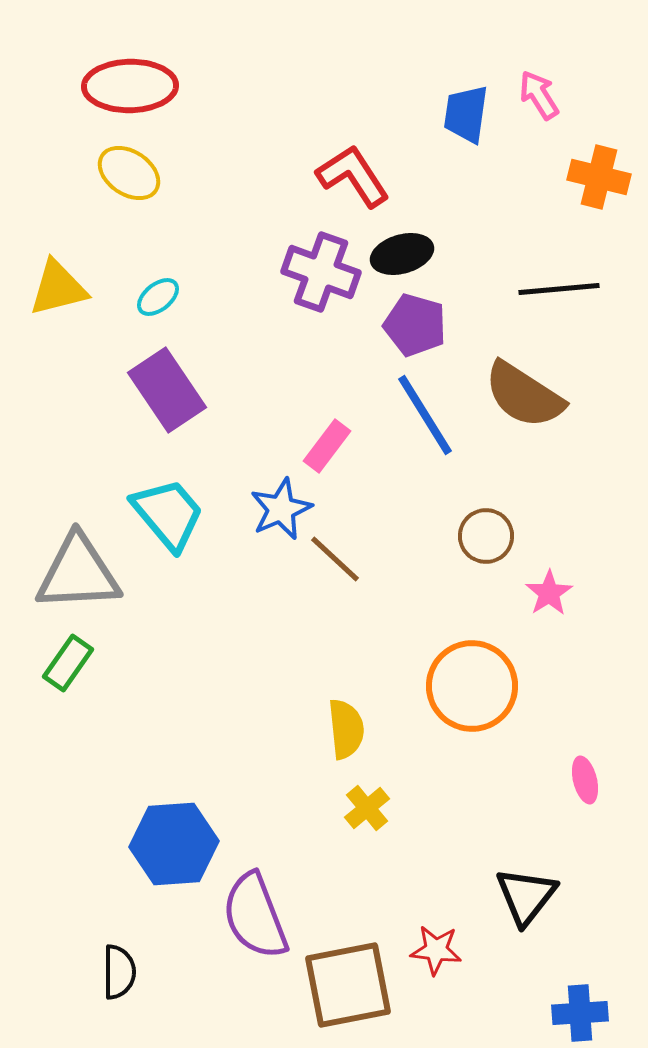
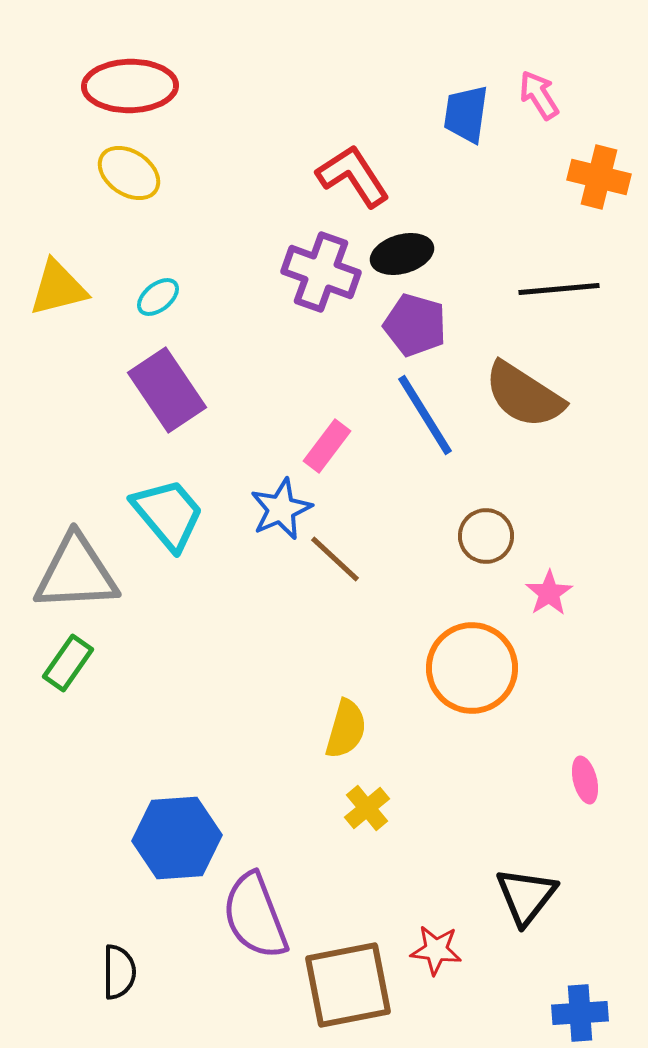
gray triangle: moved 2 px left
orange circle: moved 18 px up
yellow semicircle: rotated 22 degrees clockwise
blue hexagon: moved 3 px right, 6 px up
